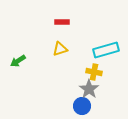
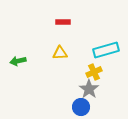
red rectangle: moved 1 px right
yellow triangle: moved 4 px down; rotated 14 degrees clockwise
green arrow: rotated 21 degrees clockwise
yellow cross: rotated 35 degrees counterclockwise
blue circle: moved 1 px left, 1 px down
